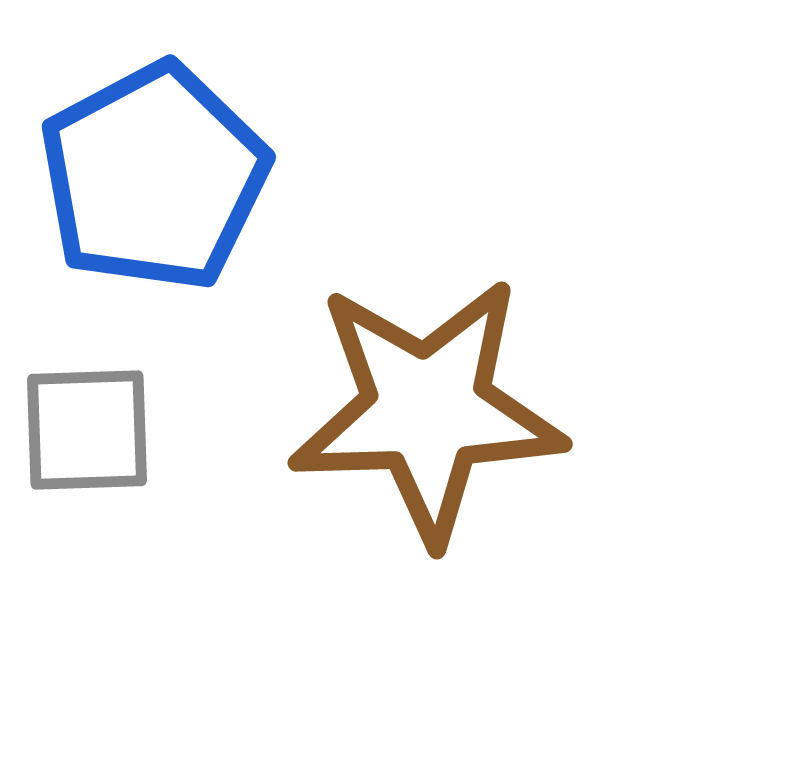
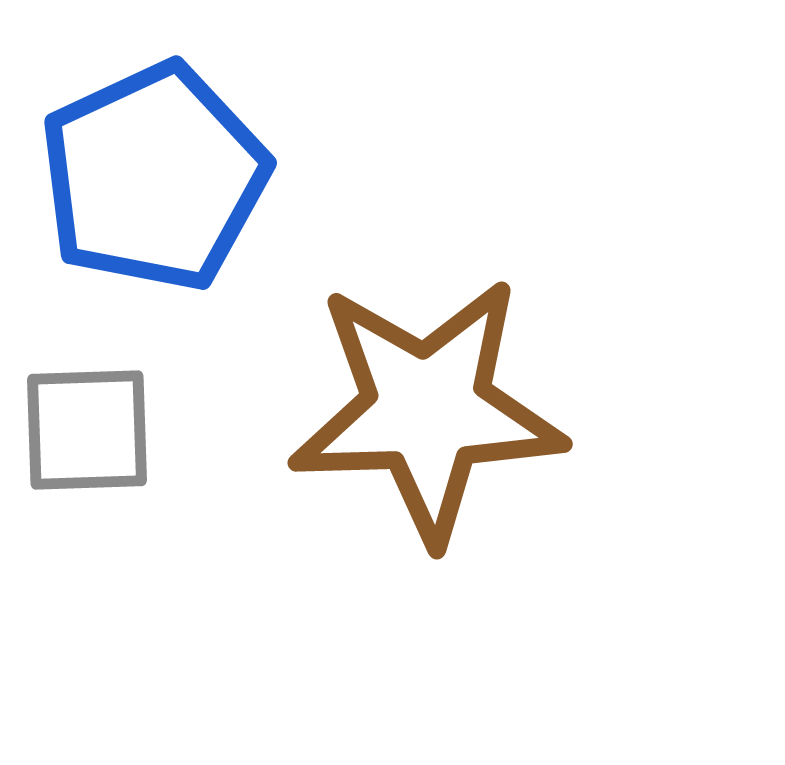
blue pentagon: rotated 3 degrees clockwise
